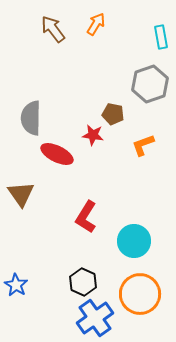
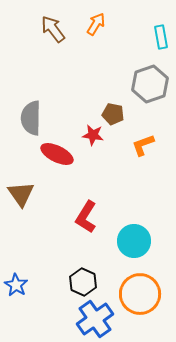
blue cross: moved 1 px down
